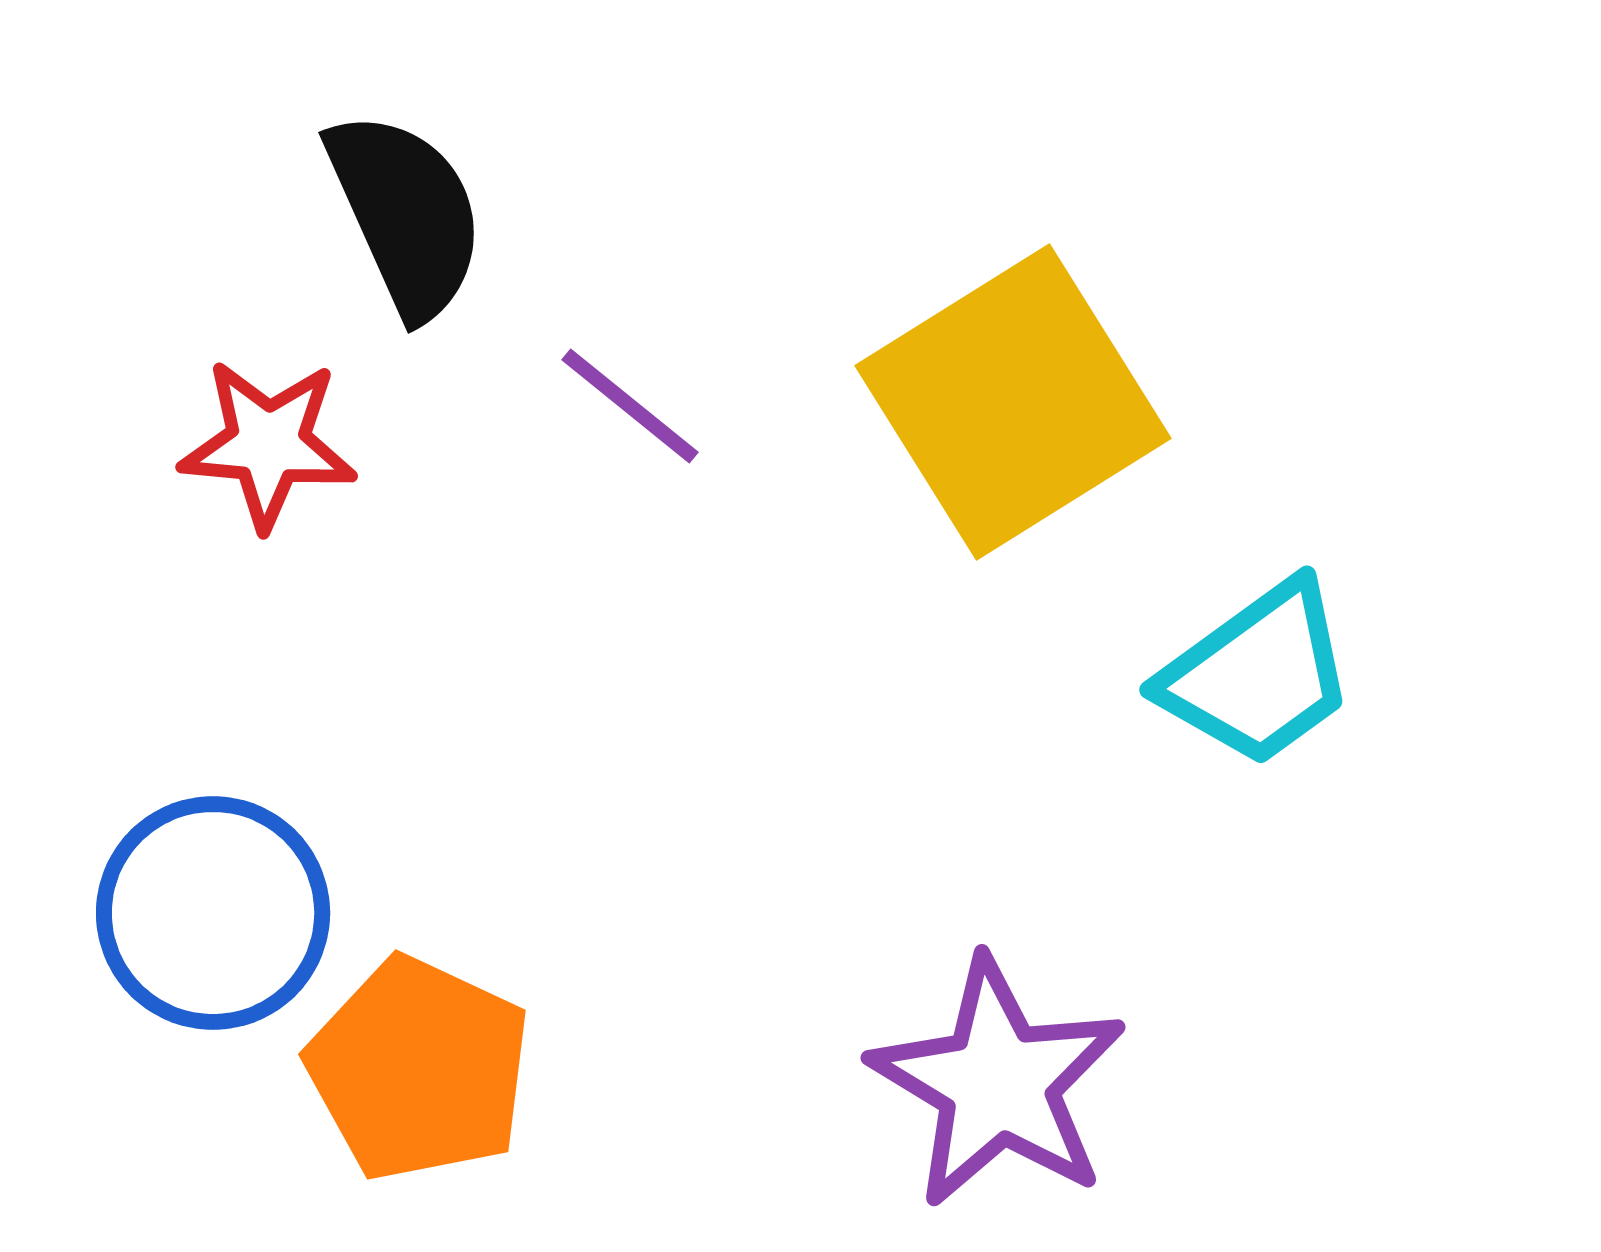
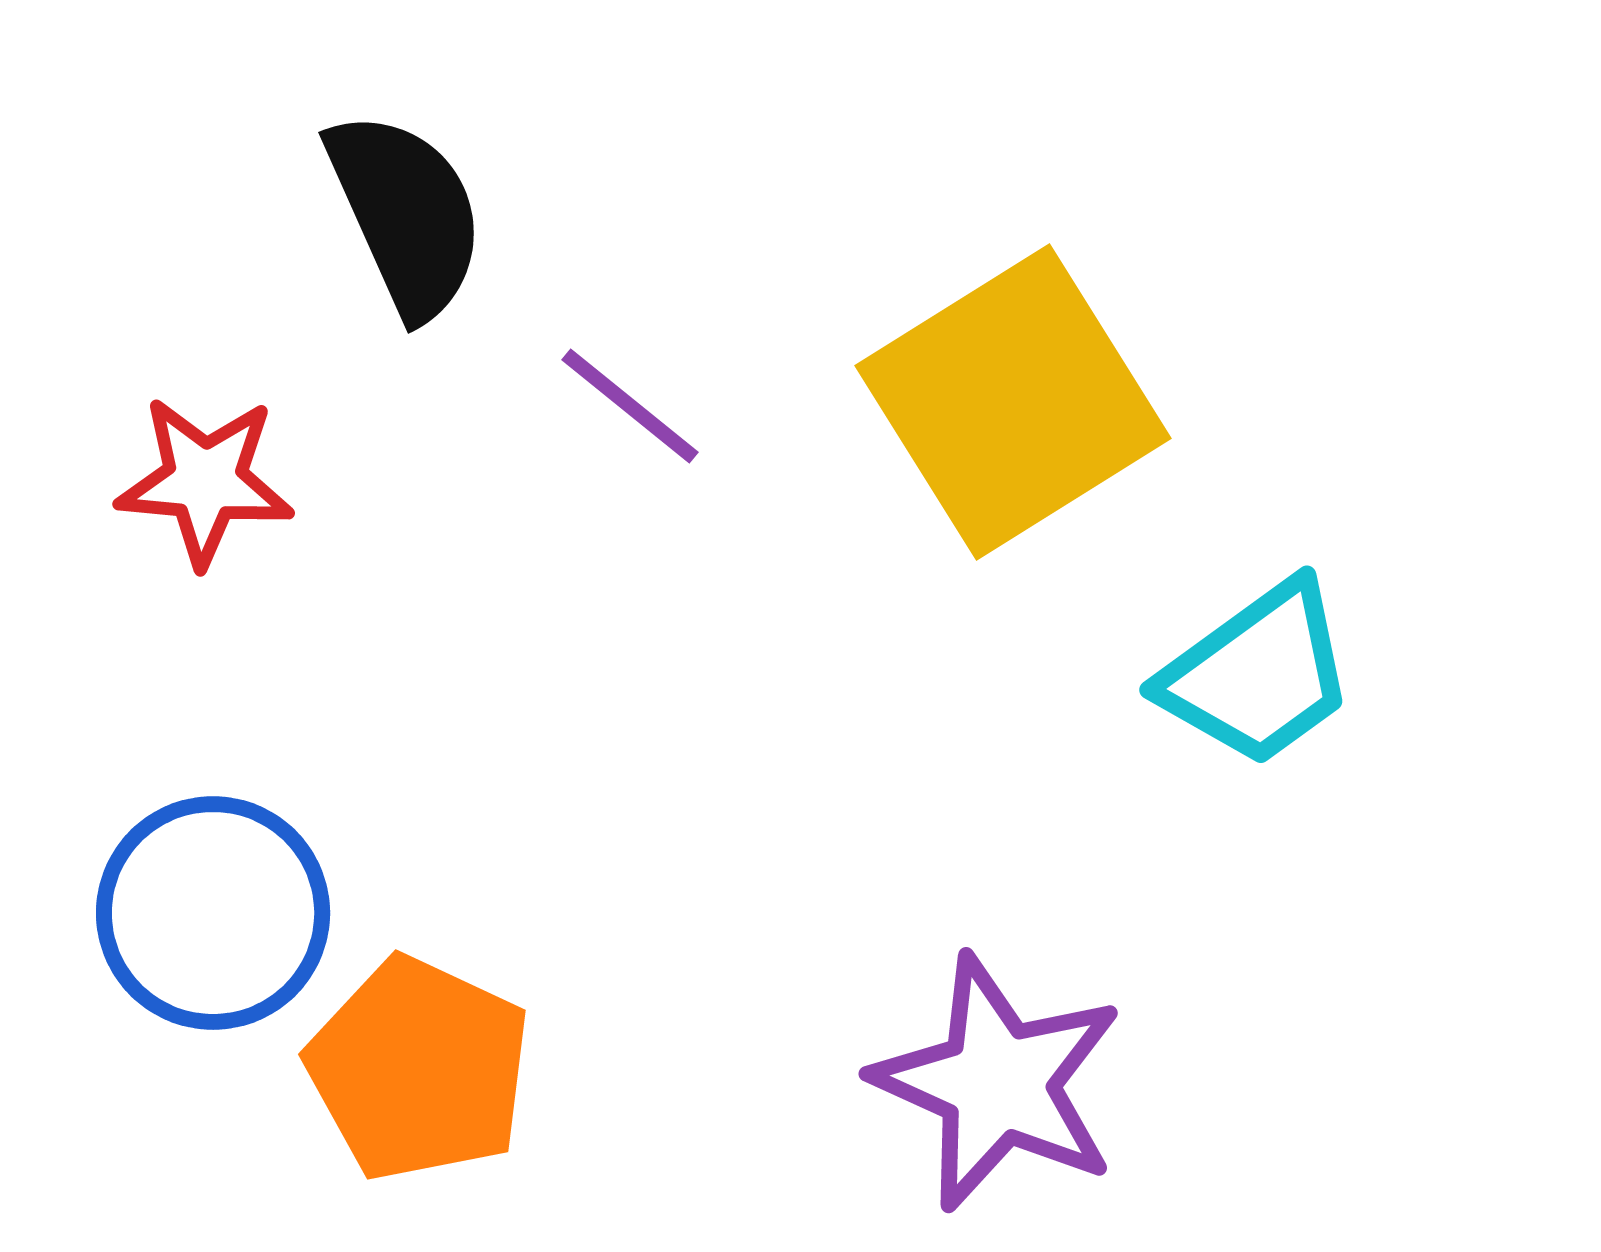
red star: moved 63 px left, 37 px down
purple star: rotated 7 degrees counterclockwise
